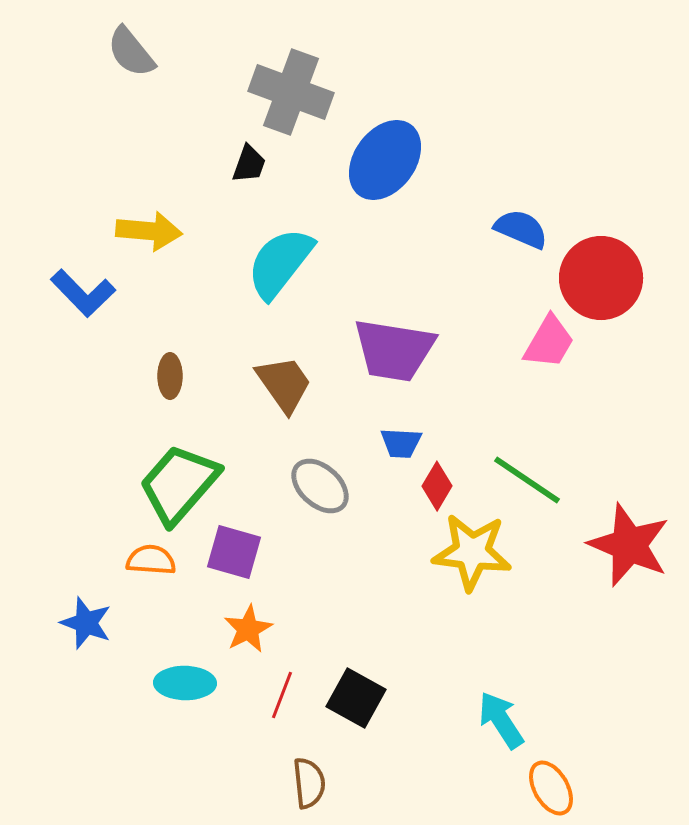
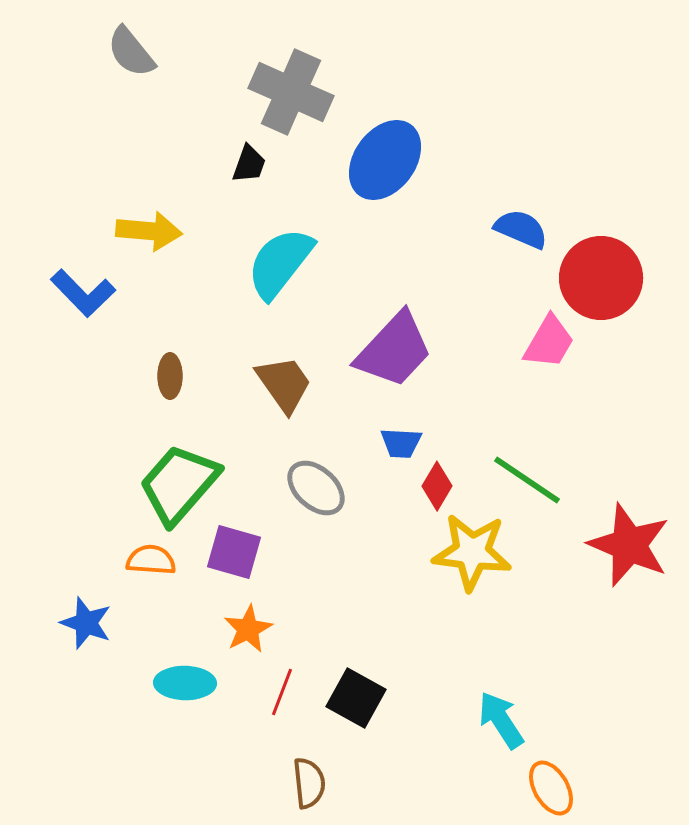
gray cross: rotated 4 degrees clockwise
purple trapezoid: rotated 56 degrees counterclockwise
gray ellipse: moved 4 px left, 2 px down
red line: moved 3 px up
